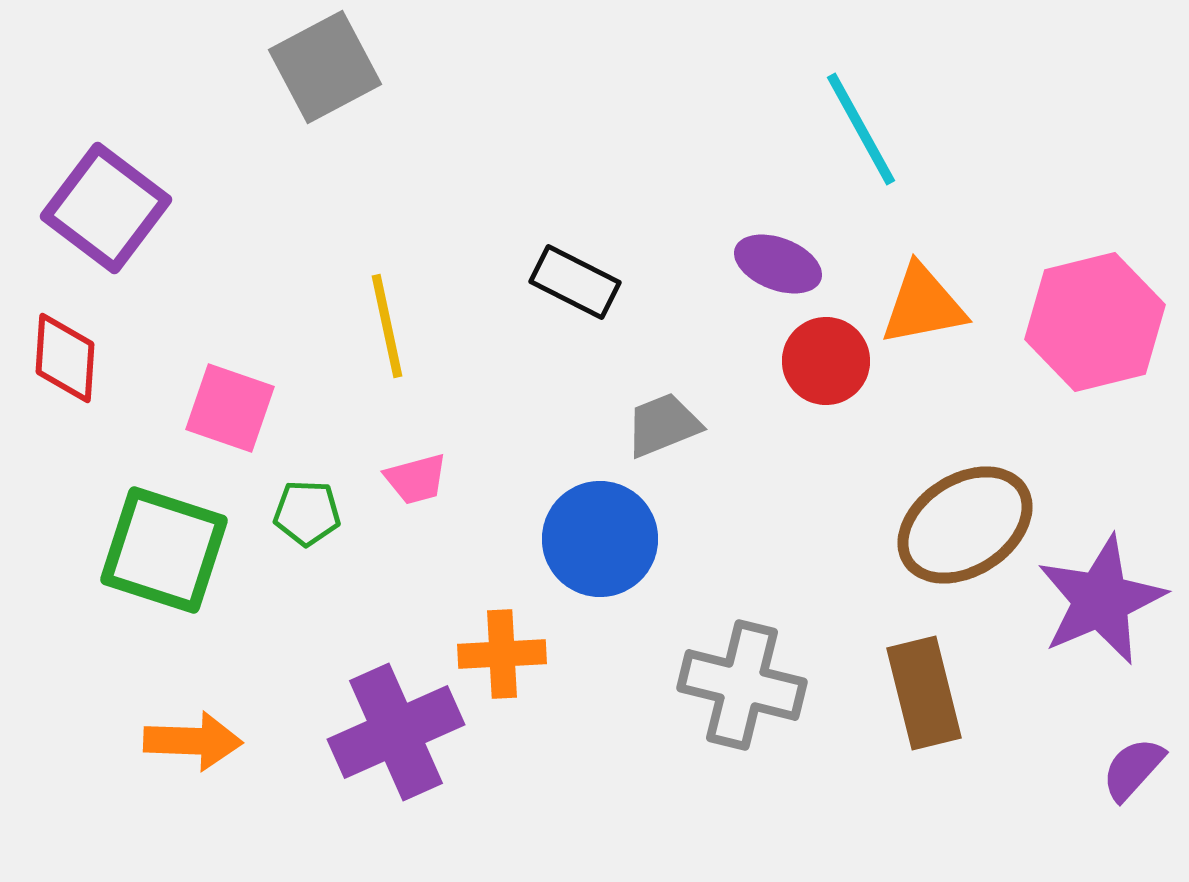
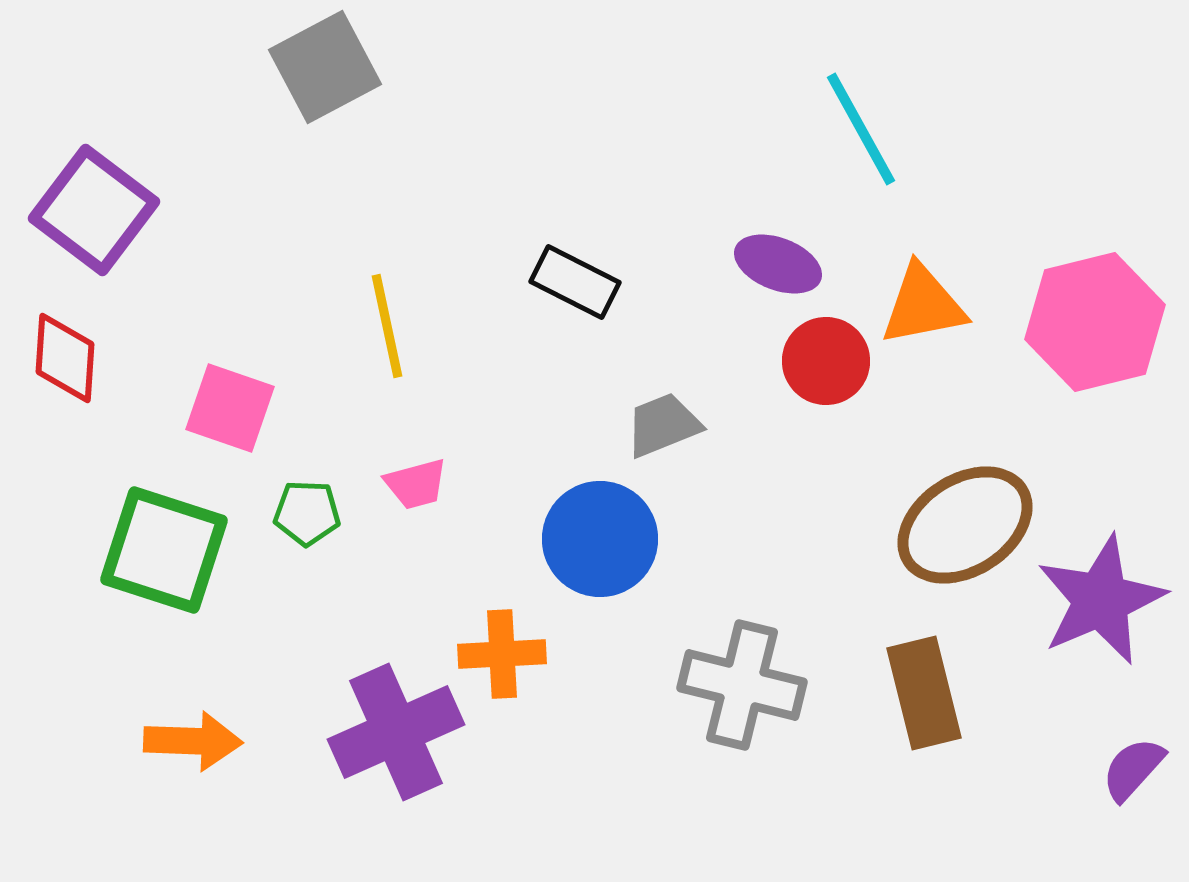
purple square: moved 12 px left, 2 px down
pink trapezoid: moved 5 px down
